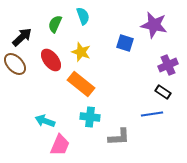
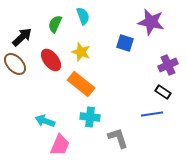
purple star: moved 3 px left, 3 px up
gray L-shape: moved 1 px left, 1 px down; rotated 105 degrees counterclockwise
